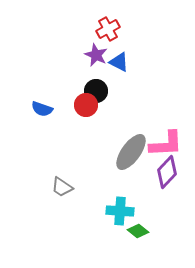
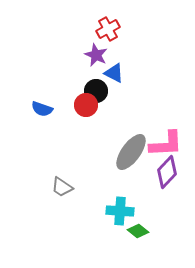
blue triangle: moved 5 px left, 11 px down
